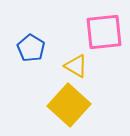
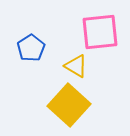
pink square: moved 4 px left
blue pentagon: rotated 8 degrees clockwise
